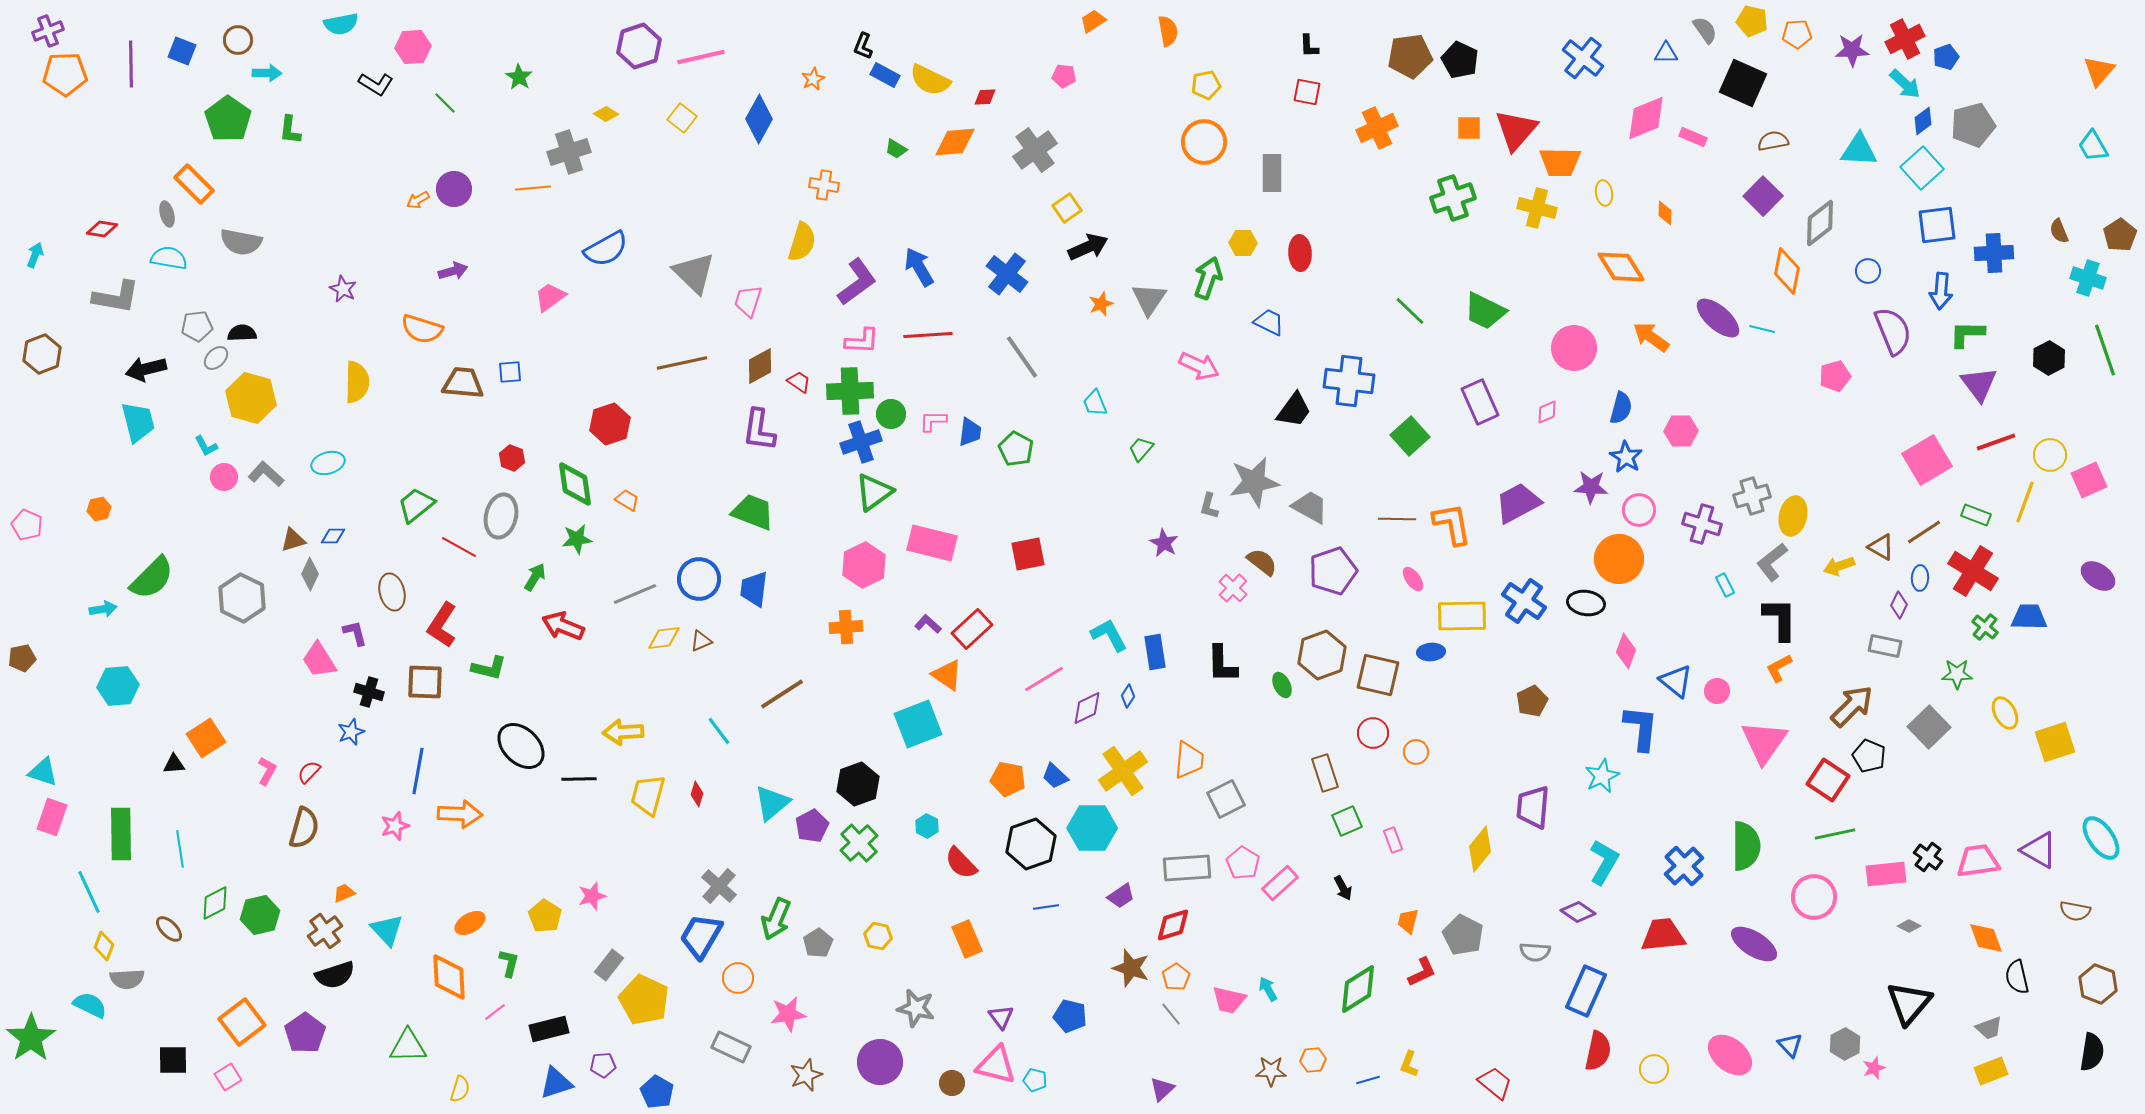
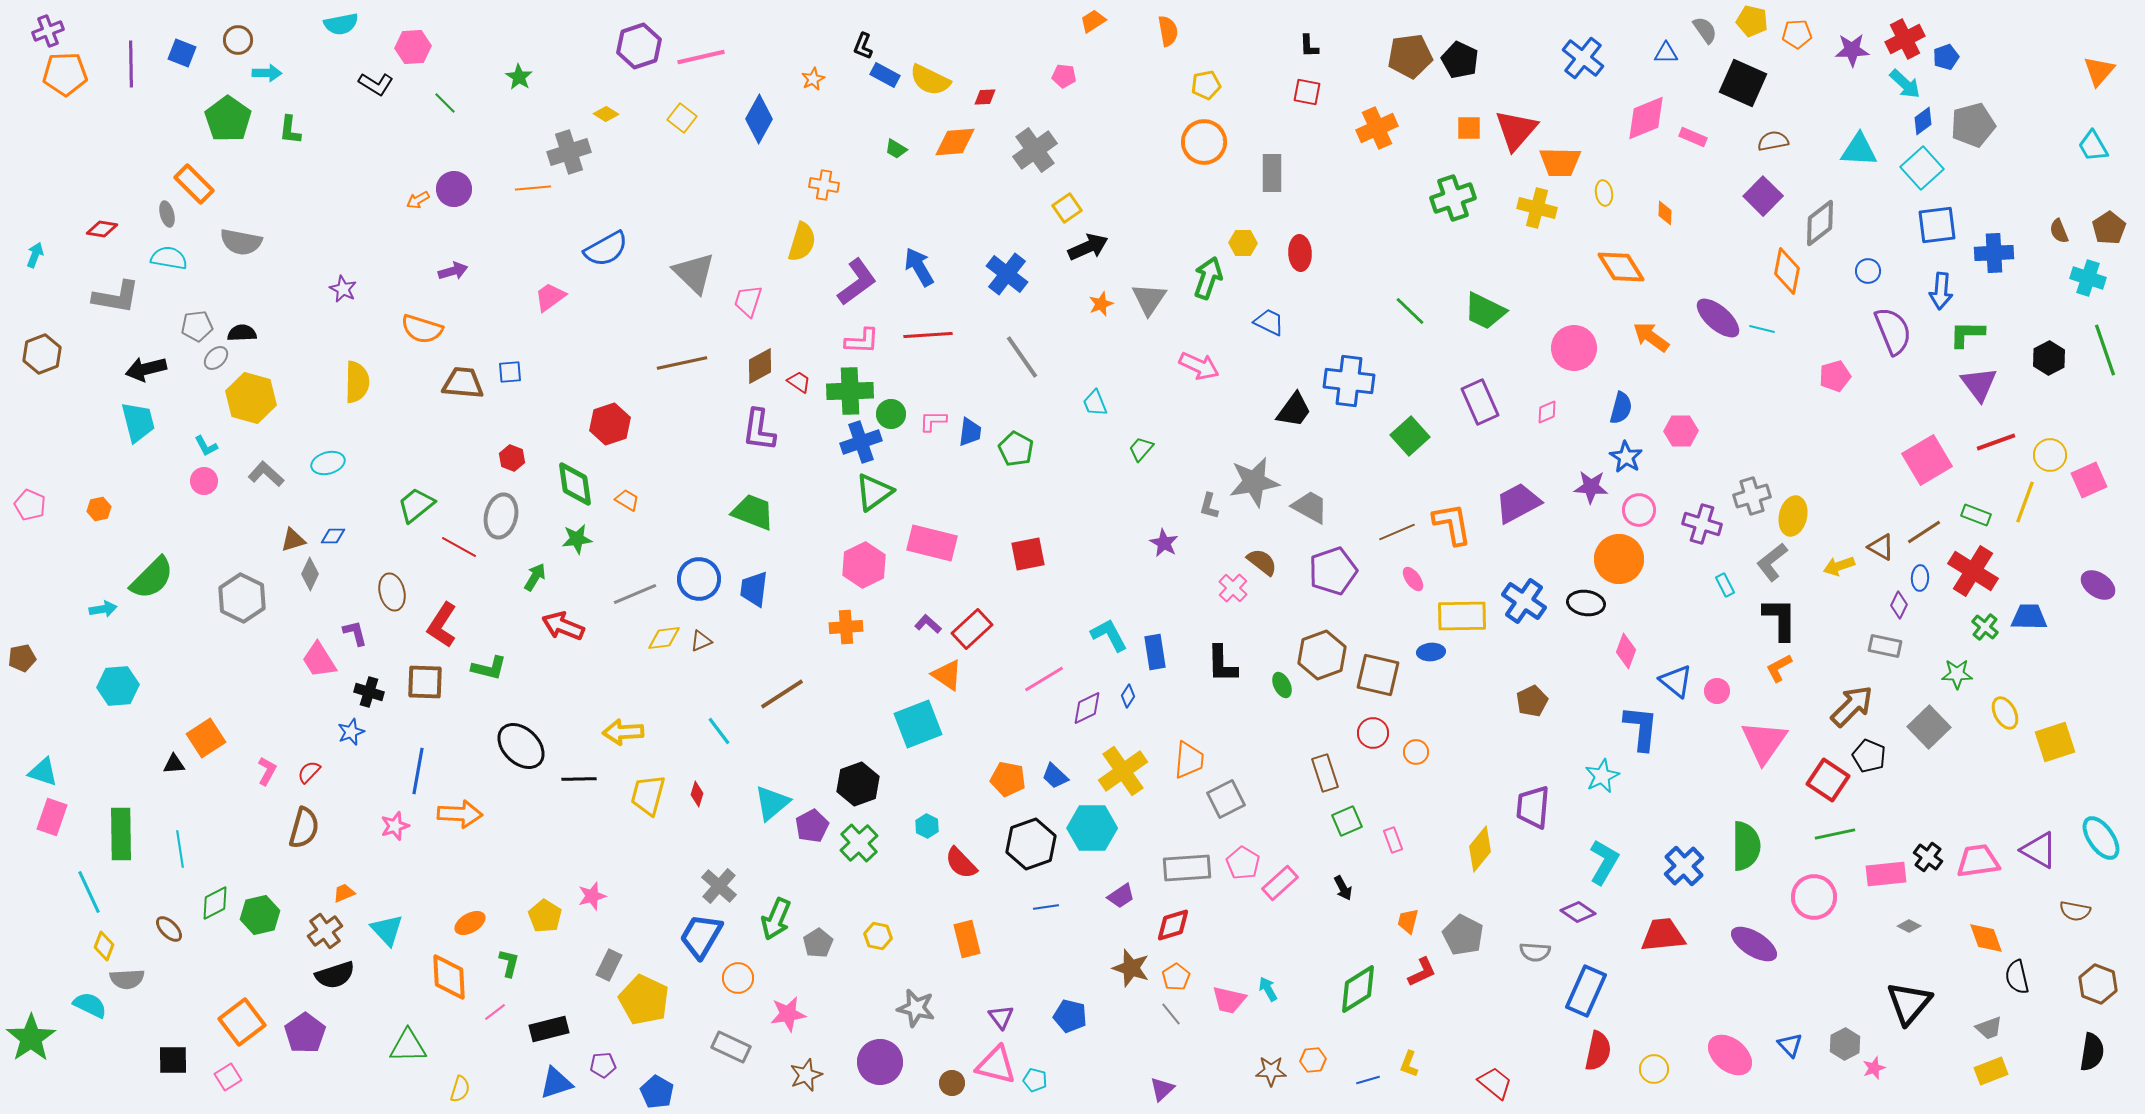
blue square at (182, 51): moved 2 px down
brown pentagon at (2120, 235): moved 11 px left, 7 px up
pink circle at (224, 477): moved 20 px left, 4 px down
brown line at (1397, 519): moved 13 px down; rotated 24 degrees counterclockwise
pink pentagon at (27, 525): moved 3 px right, 20 px up
purple ellipse at (2098, 576): moved 9 px down
orange rectangle at (967, 939): rotated 9 degrees clockwise
gray rectangle at (609, 965): rotated 12 degrees counterclockwise
